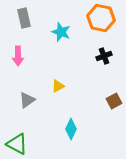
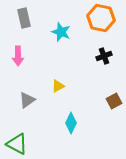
cyan diamond: moved 6 px up
